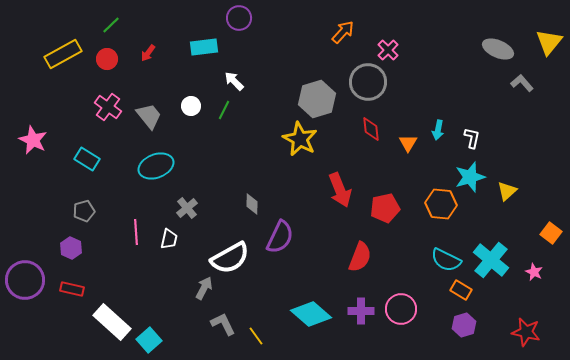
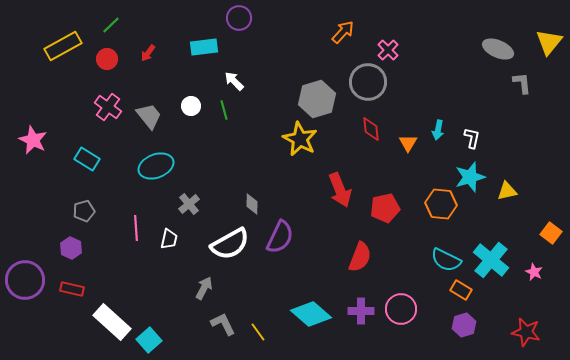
yellow rectangle at (63, 54): moved 8 px up
gray L-shape at (522, 83): rotated 35 degrees clockwise
green line at (224, 110): rotated 42 degrees counterclockwise
yellow triangle at (507, 191): rotated 30 degrees clockwise
gray cross at (187, 208): moved 2 px right, 4 px up
pink line at (136, 232): moved 4 px up
white semicircle at (230, 258): moved 14 px up
yellow line at (256, 336): moved 2 px right, 4 px up
